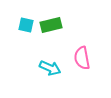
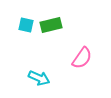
pink semicircle: rotated 135 degrees counterclockwise
cyan arrow: moved 11 px left, 10 px down
